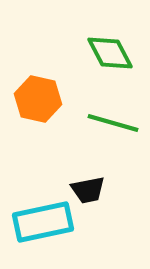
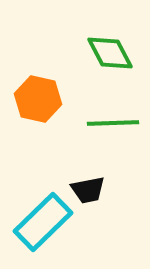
green line: rotated 18 degrees counterclockwise
cyan rectangle: rotated 32 degrees counterclockwise
